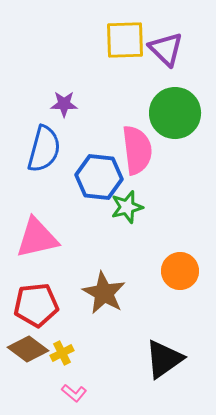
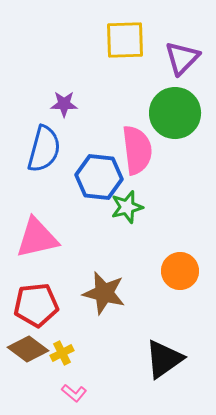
purple triangle: moved 16 px right, 9 px down; rotated 30 degrees clockwise
brown star: rotated 15 degrees counterclockwise
